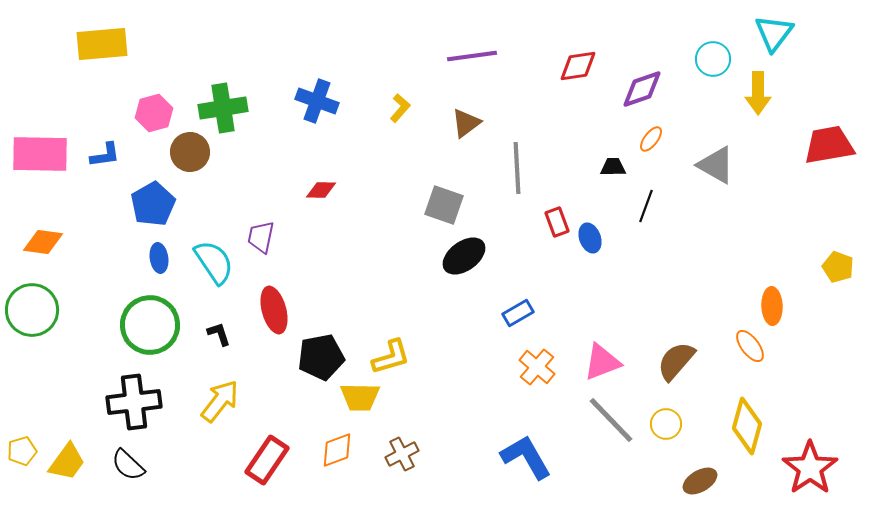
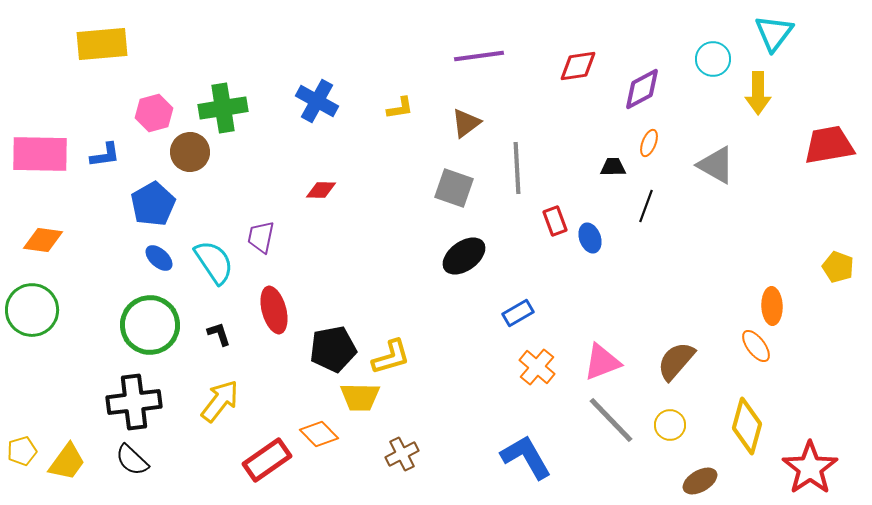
purple line at (472, 56): moved 7 px right
purple diamond at (642, 89): rotated 9 degrees counterclockwise
blue cross at (317, 101): rotated 9 degrees clockwise
yellow L-shape at (400, 108): rotated 40 degrees clockwise
orange ellipse at (651, 139): moved 2 px left, 4 px down; rotated 16 degrees counterclockwise
gray square at (444, 205): moved 10 px right, 17 px up
red rectangle at (557, 222): moved 2 px left, 1 px up
orange diamond at (43, 242): moved 2 px up
blue ellipse at (159, 258): rotated 40 degrees counterclockwise
orange ellipse at (750, 346): moved 6 px right
black pentagon at (321, 357): moved 12 px right, 8 px up
yellow circle at (666, 424): moved 4 px right, 1 px down
orange diamond at (337, 450): moved 18 px left, 16 px up; rotated 66 degrees clockwise
red rectangle at (267, 460): rotated 21 degrees clockwise
black semicircle at (128, 465): moved 4 px right, 5 px up
